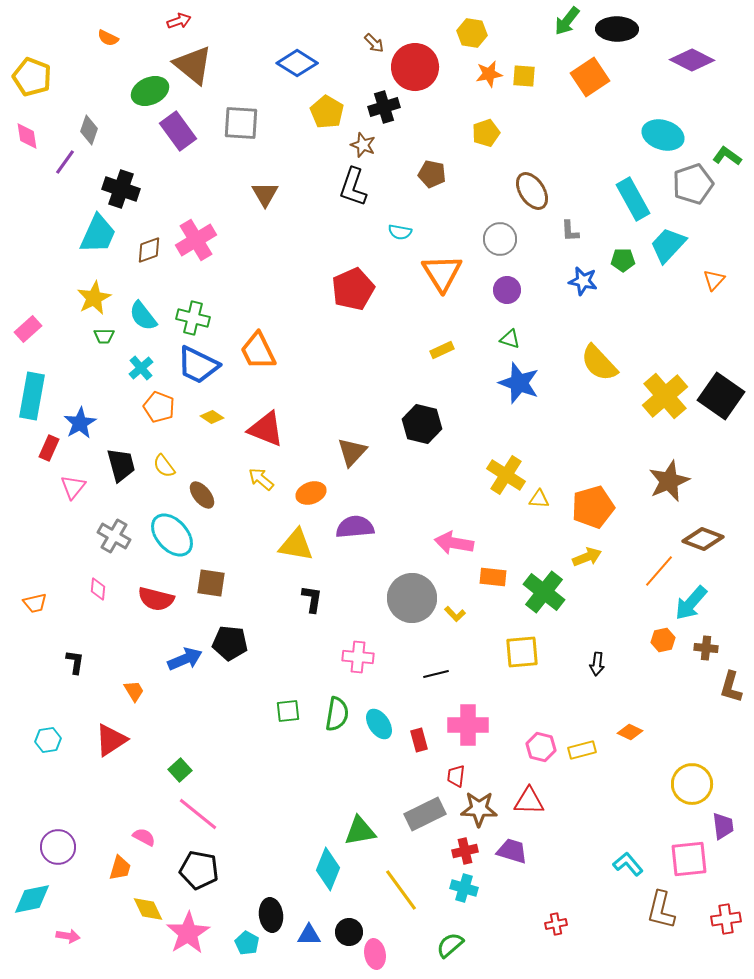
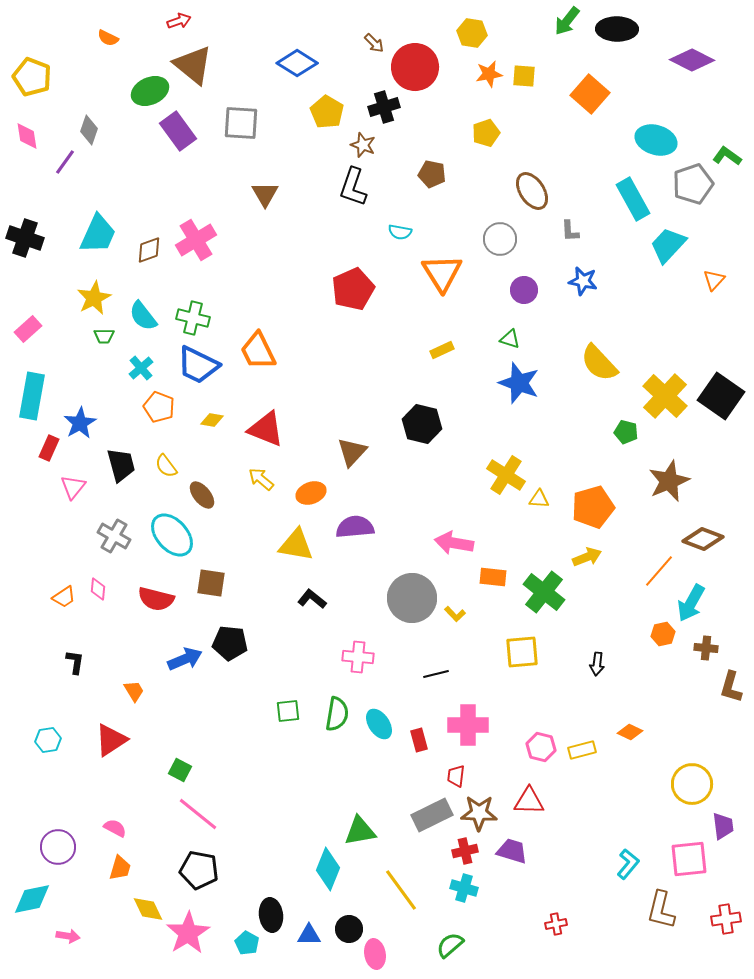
orange square at (590, 77): moved 17 px down; rotated 15 degrees counterclockwise
cyan ellipse at (663, 135): moved 7 px left, 5 px down
black cross at (121, 189): moved 96 px left, 49 px down
green pentagon at (623, 260): moved 3 px right, 172 px down; rotated 15 degrees clockwise
purple circle at (507, 290): moved 17 px right
yellow cross at (665, 396): rotated 6 degrees counterclockwise
yellow diamond at (212, 417): moved 3 px down; rotated 25 degrees counterclockwise
yellow semicircle at (164, 466): moved 2 px right
black L-shape at (312, 599): rotated 60 degrees counterclockwise
orange trapezoid at (35, 603): moved 29 px right, 6 px up; rotated 20 degrees counterclockwise
cyan arrow at (691, 603): rotated 12 degrees counterclockwise
orange hexagon at (663, 640): moved 6 px up
green square at (180, 770): rotated 20 degrees counterclockwise
brown star at (479, 809): moved 4 px down
gray rectangle at (425, 814): moved 7 px right, 1 px down
pink semicircle at (144, 837): moved 29 px left, 9 px up
cyan L-shape at (628, 864): rotated 80 degrees clockwise
black circle at (349, 932): moved 3 px up
